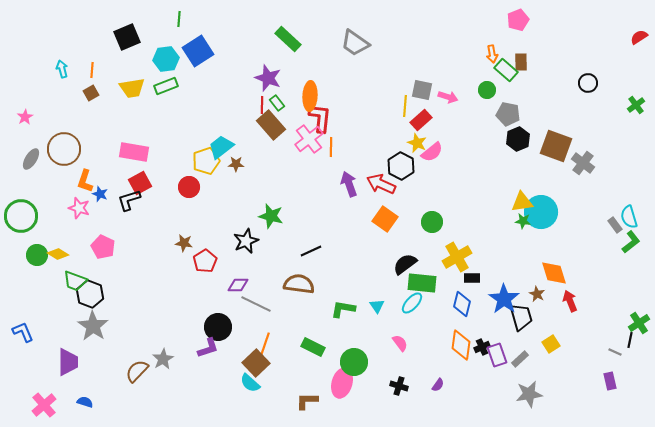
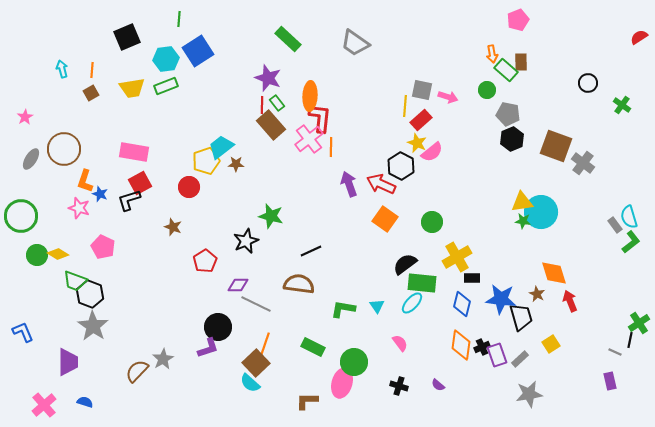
green cross at (636, 105): moved 14 px left; rotated 18 degrees counterclockwise
black hexagon at (518, 139): moved 6 px left
brown star at (184, 243): moved 11 px left, 16 px up; rotated 12 degrees clockwise
blue star at (504, 299): moved 3 px left; rotated 28 degrees counterclockwise
purple semicircle at (438, 385): rotated 96 degrees clockwise
